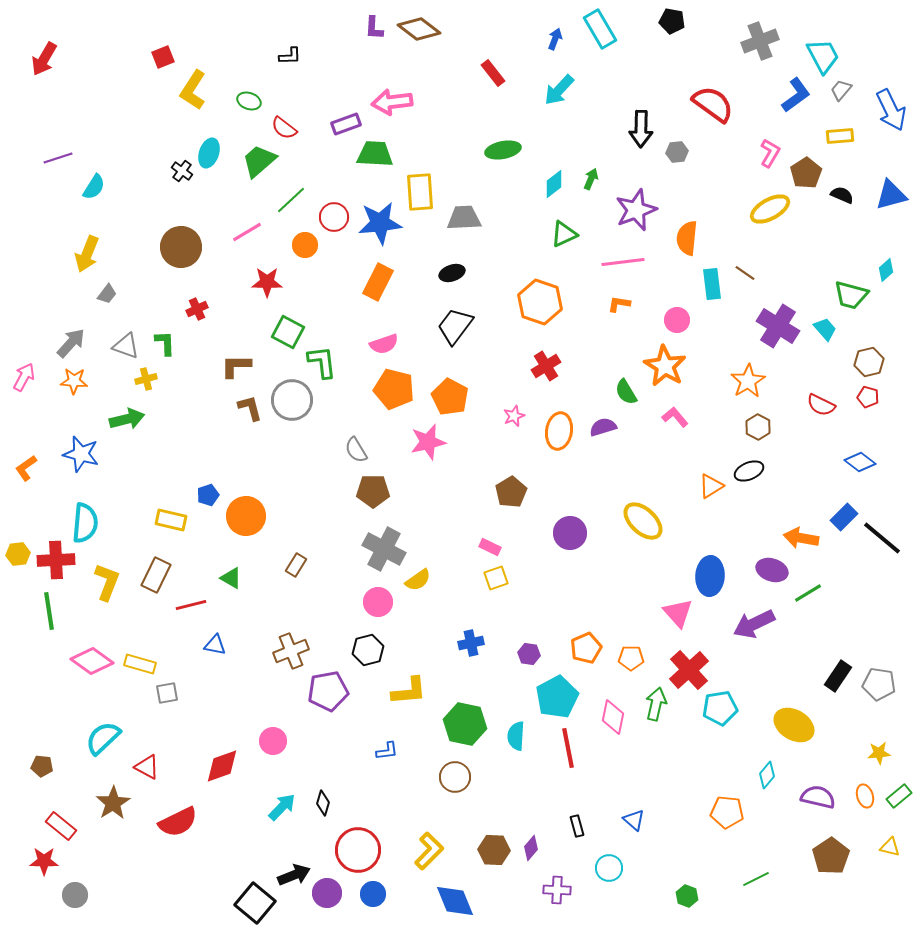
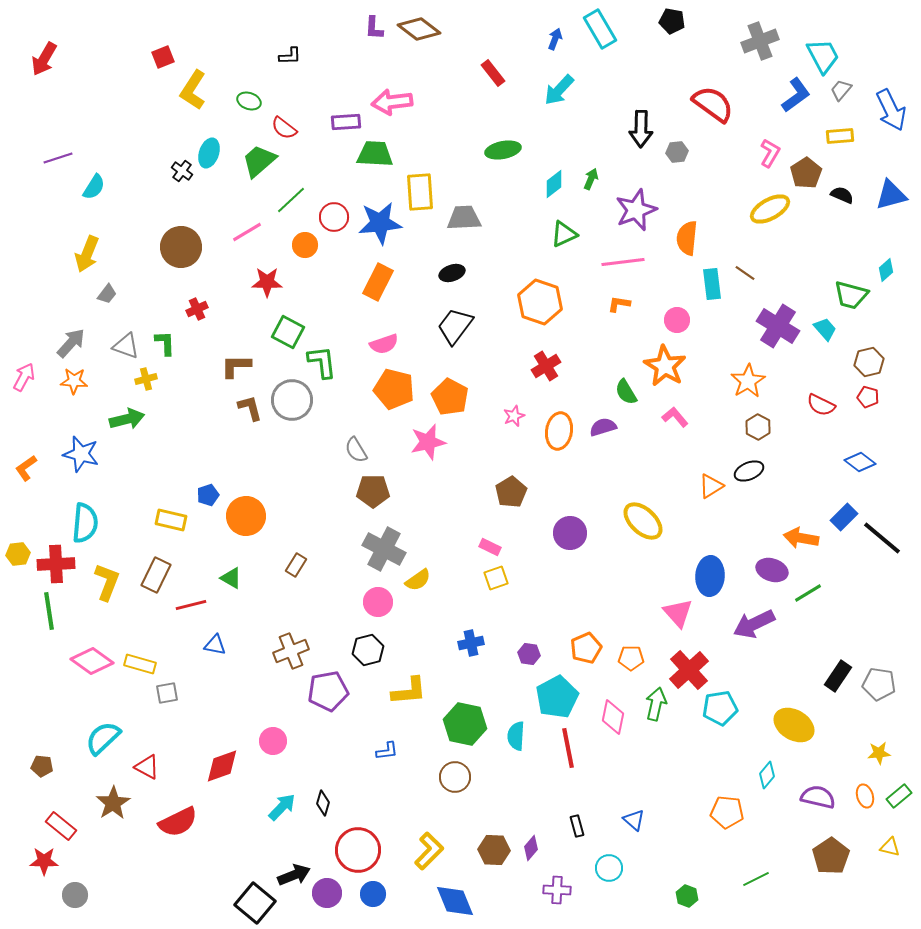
purple rectangle at (346, 124): moved 2 px up; rotated 16 degrees clockwise
red cross at (56, 560): moved 4 px down
